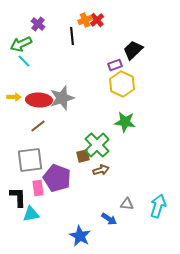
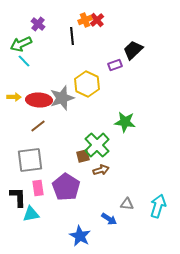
yellow hexagon: moved 35 px left
purple pentagon: moved 9 px right, 9 px down; rotated 12 degrees clockwise
